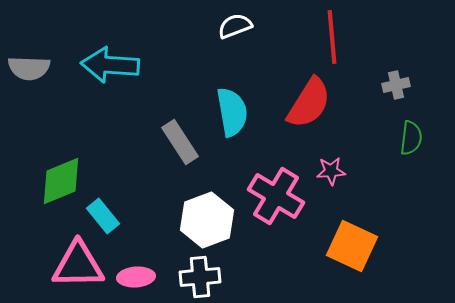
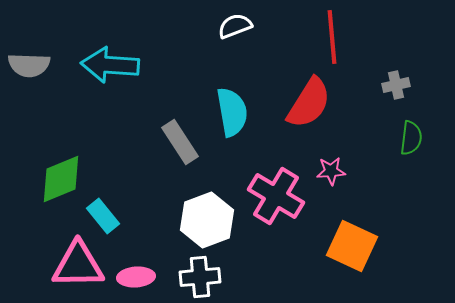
gray semicircle: moved 3 px up
green diamond: moved 2 px up
